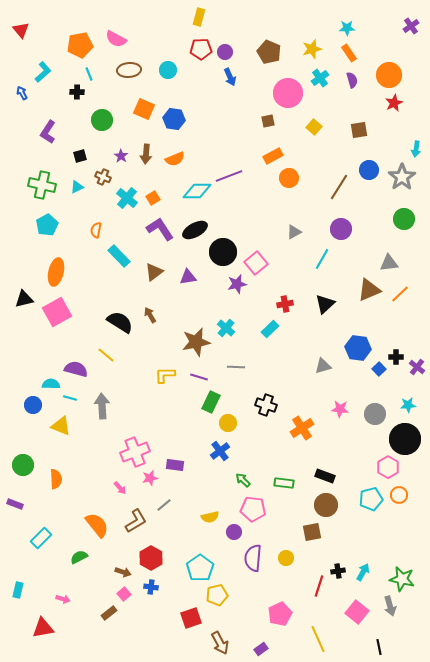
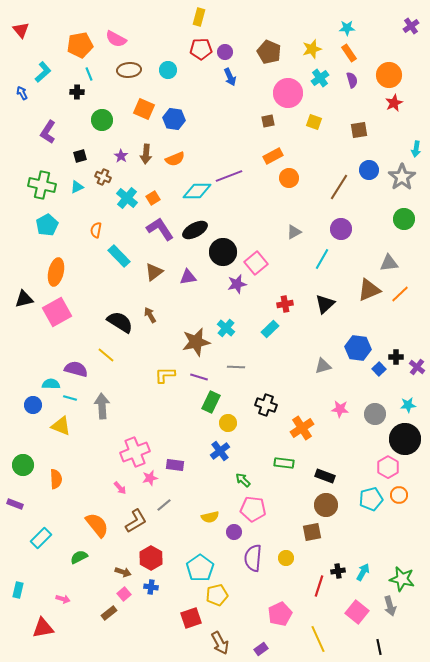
yellow square at (314, 127): moved 5 px up; rotated 21 degrees counterclockwise
green rectangle at (284, 483): moved 20 px up
